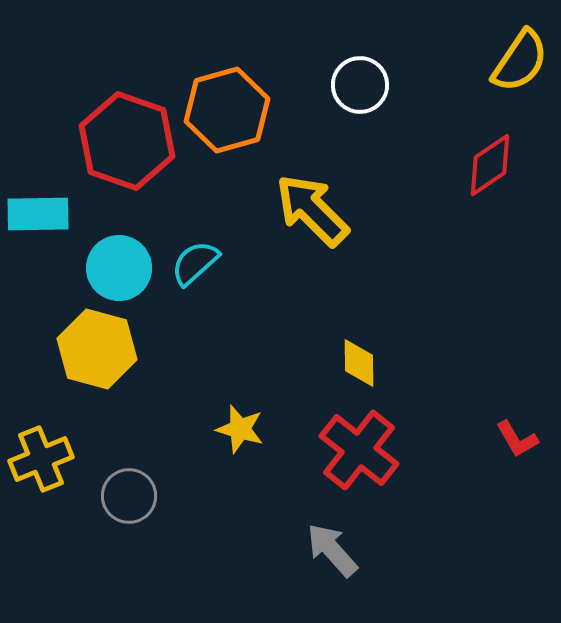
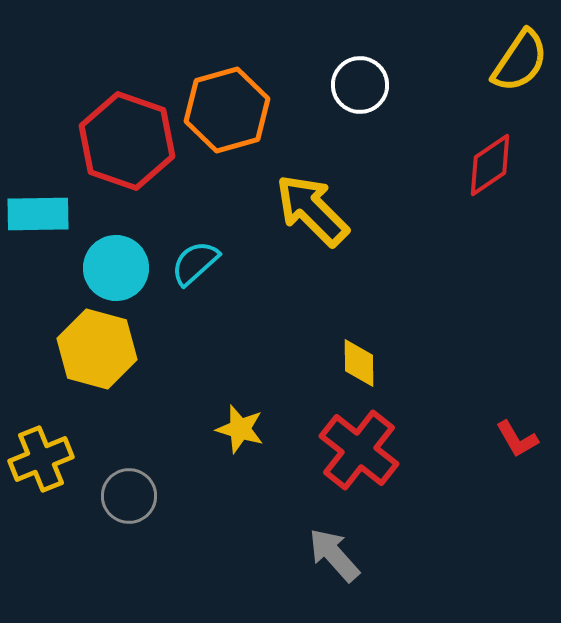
cyan circle: moved 3 px left
gray arrow: moved 2 px right, 5 px down
